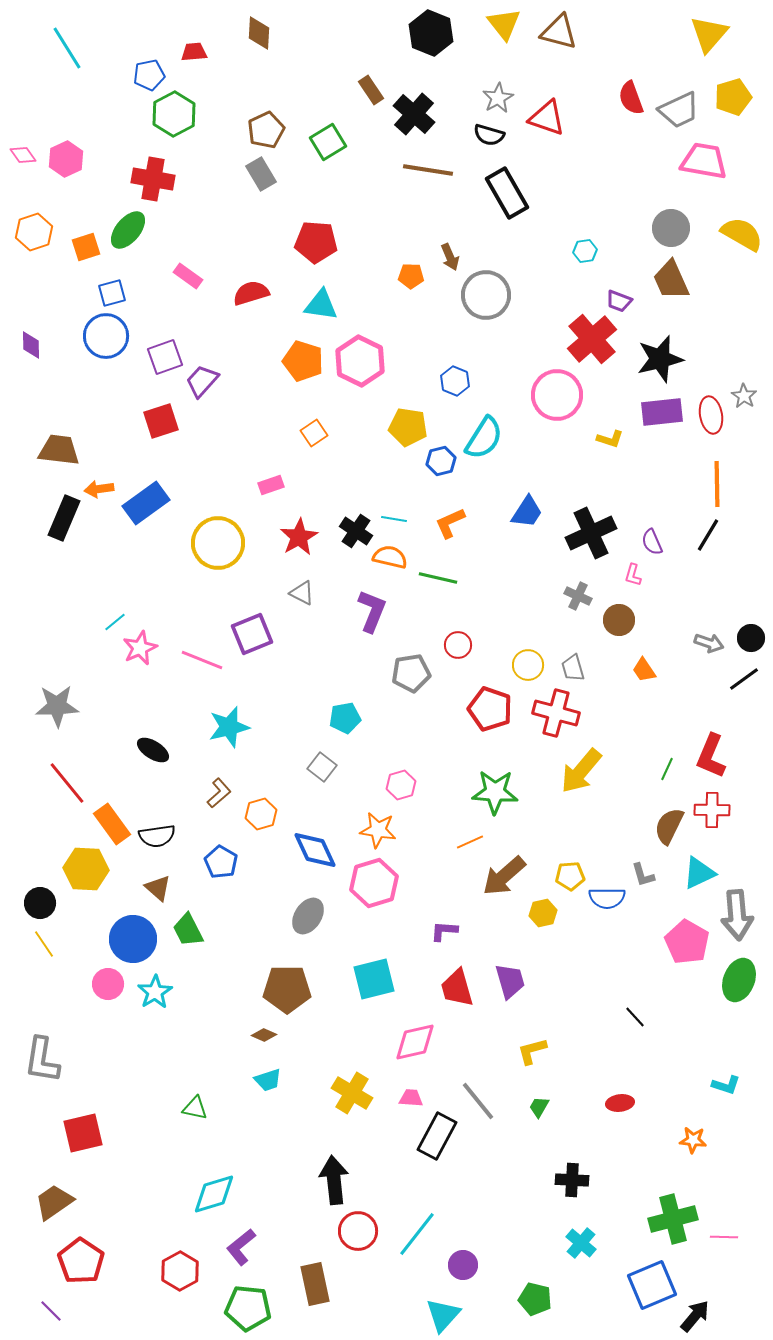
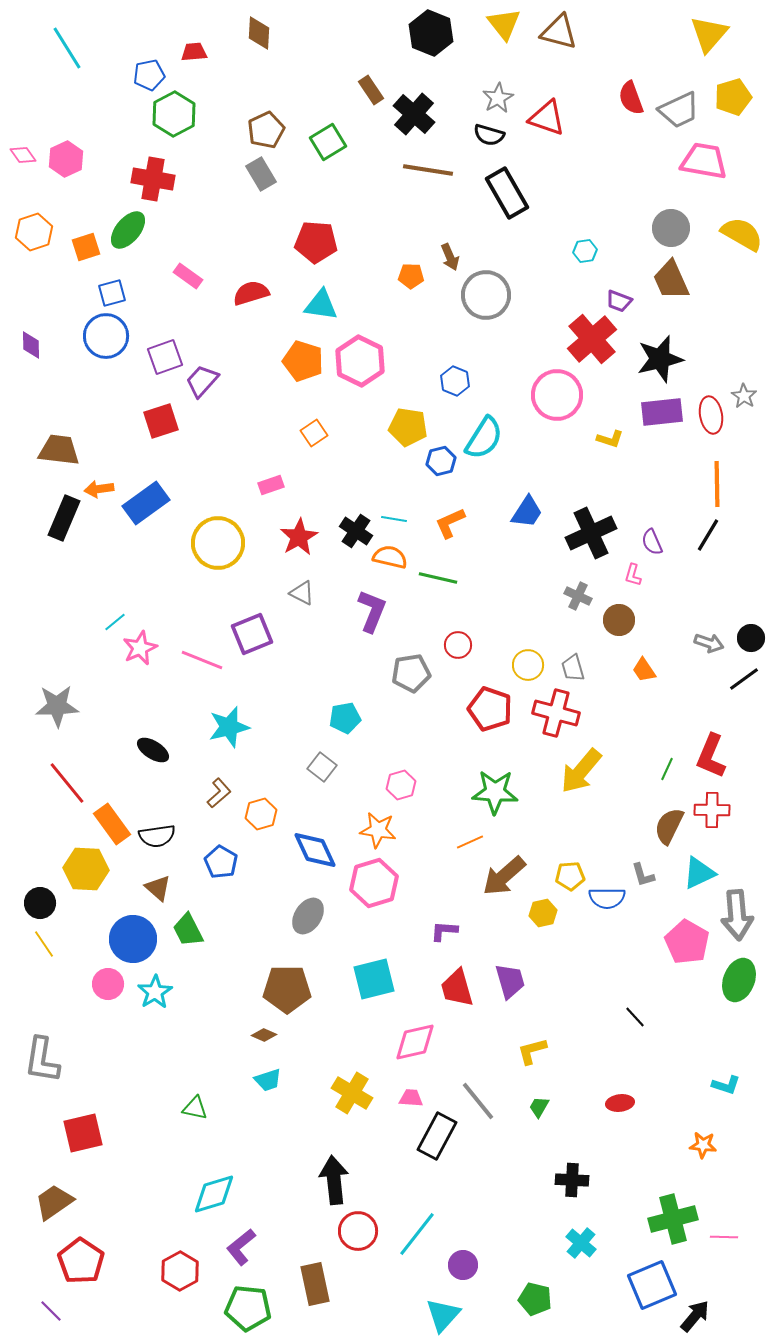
orange star at (693, 1140): moved 10 px right, 5 px down
